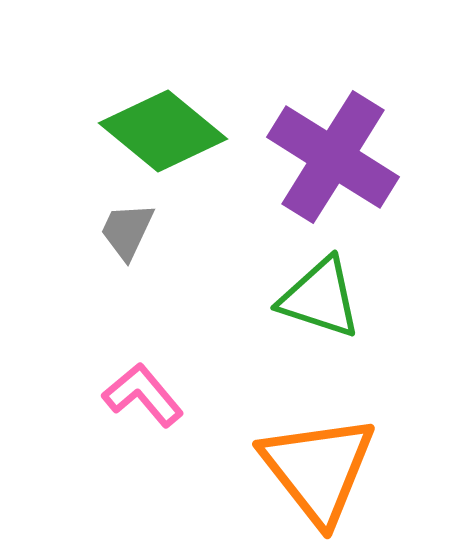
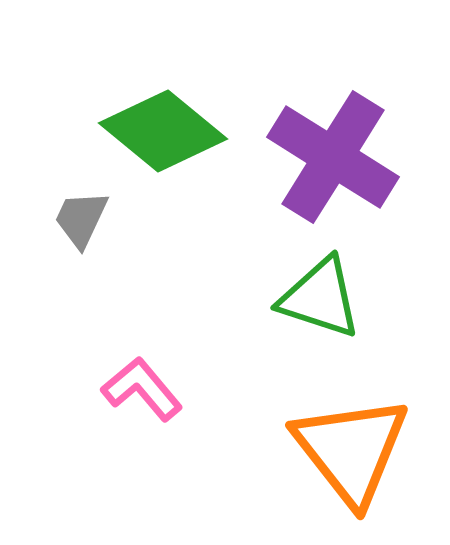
gray trapezoid: moved 46 px left, 12 px up
pink L-shape: moved 1 px left, 6 px up
orange triangle: moved 33 px right, 19 px up
